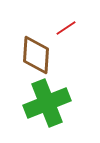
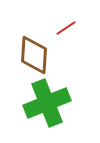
brown diamond: moved 2 px left
